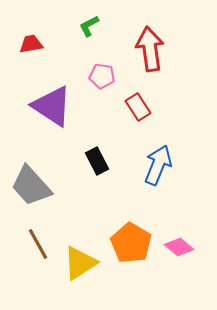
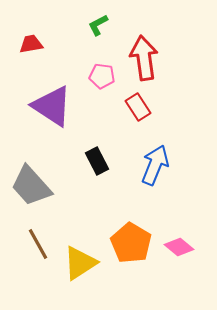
green L-shape: moved 9 px right, 1 px up
red arrow: moved 6 px left, 9 px down
blue arrow: moved 3 px left
